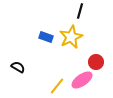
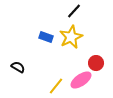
black line: moved 6 px left; rotated 28 degrees clockwise
red circle: moved 1 px down
pink ellipse: moved 1 px left
yellow line: moved 1 px left
